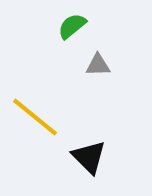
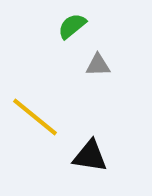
black triangle: moved 1 px right, 1 px up; rotated 36 degrees counterclockwise
